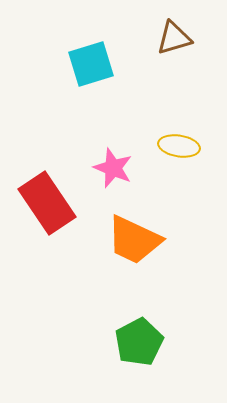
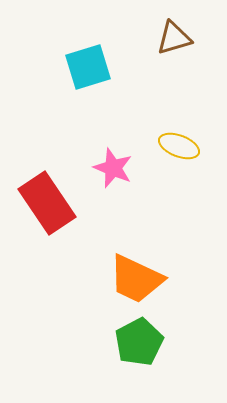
cyan square: moved 3 px left, 3 px down
yellow ellipse: rotated 12 degrees clockwise
orange trapezoid: moved 2 px right, 39 px down
